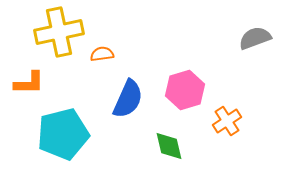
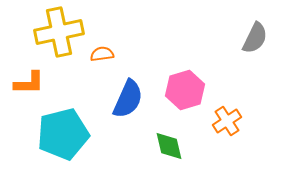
gray semicircle: rotated 136 degrees clockwise
